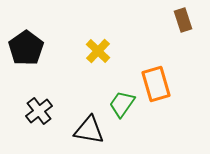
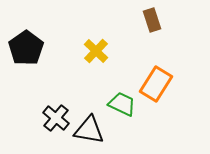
brown rectangle: moved 31 px left
yellow cross: moved 2 px left
orange rectangle: rotated 48 degrees clockwise
green trapezoid: rotated 80 degrees clockwise
black cross: moved 17 px right, 7 px down; rotated 12 degrees counterclockwise
